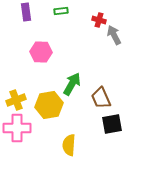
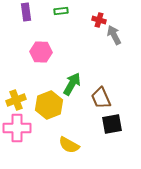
yellow hexagon: rotated 12 degrees counterclockwise
yellow semicircle: rotated 65 degrees counterclockwise
